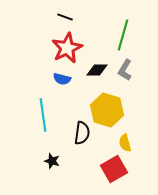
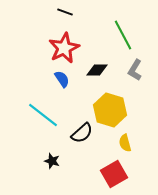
black line: moved 5 px up
green line: rotated 44 degrees counterclockwise
red star: moved 3 px left
gray L-shape: moved 10 px right
blue semicircle: rotated 138 degrees counterclockwise
yellow hexagon: moved 3 px right
cyan line: rotated 44 degrees counterclockwise
black semicircle: rotated 40 degrees clockwise
red square: moved 5 px down
